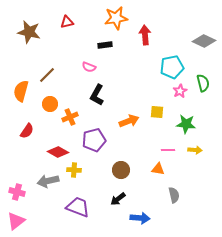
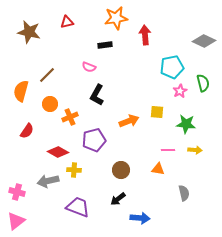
gray semicircle: moved 10 px right, 2 px up
